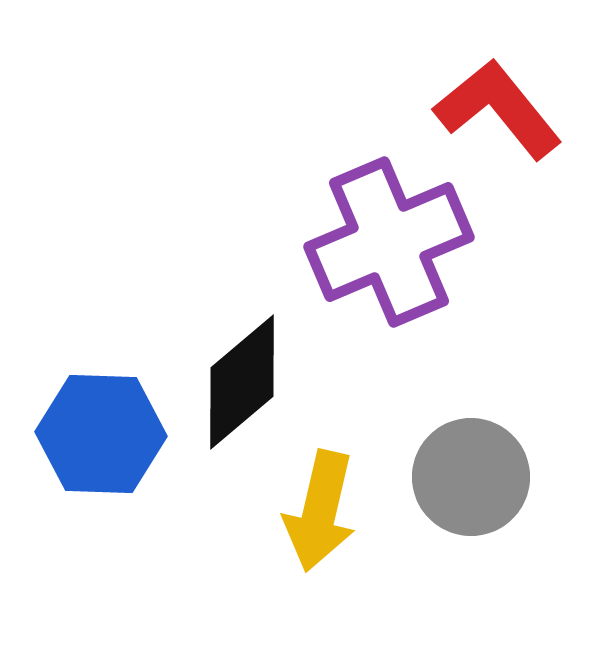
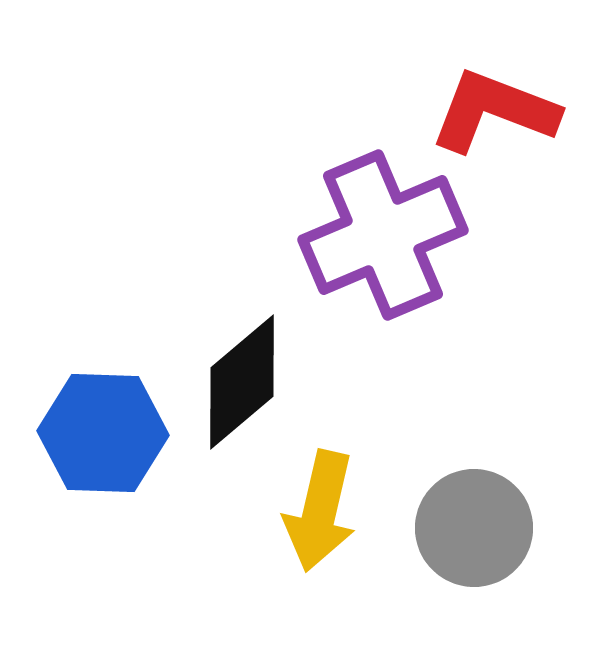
red L-shape: moved 4 px left, 2 px down; rotated 30 degrees counterclockwise
purple cross: moved 6 px left, 7 px up
blue hexagon: moved 2 px right, 1 px up
gray circle: moved 3 px right, 51 px down
